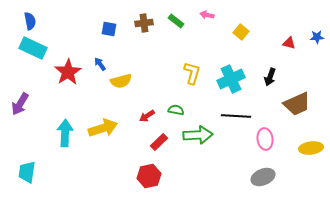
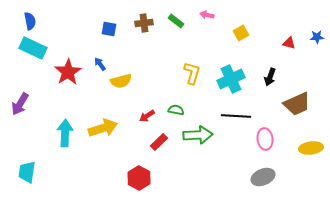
yellow square: moved 1 px down; rotated 21 degrees clockwise
red hexagon: moved 10 px left, 2 px down; rotated 20 degrees counterclockwise
